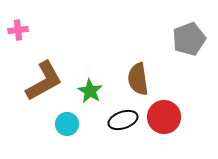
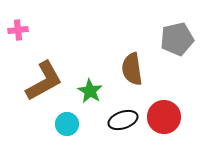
gray pentagon: moved 12 px left; rotated 8 degrees clockwise
brown semicircle: moved 6 px left, 10 px up
